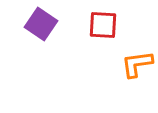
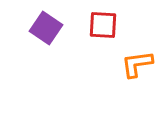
purple square: moved 5 px right, 4 px down
